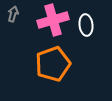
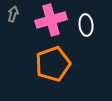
pink cross: moved 2 px left
